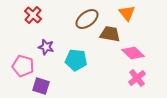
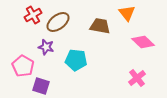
red cross: rotated 18 degrees clockwise
brown ellipse: moved 29 px left, 3 px down
brown trapezoid: moved 10 px left, 8 px up
pink diamond: moved 10 px right, 11 px up
pink pentagon: rotated 15 degrees clockwise
